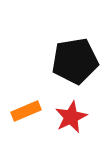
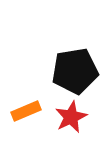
black pentagon: moved 10 px down
